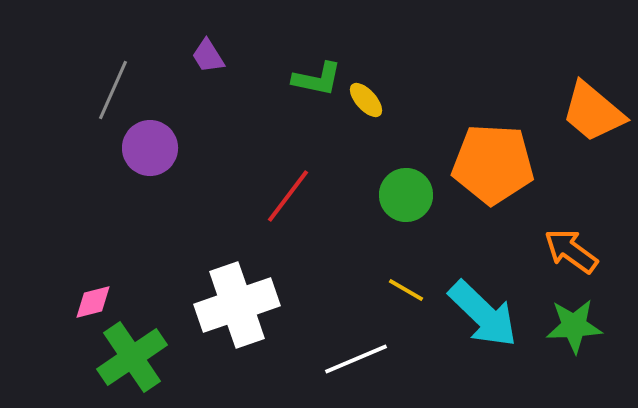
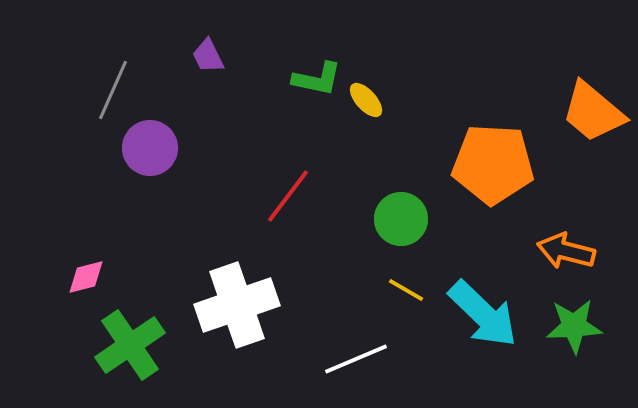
purple trapezoid: rotated 6 degrees clockwise
green circle: moved 5 px left, 24 px down
orange arrow: moved 5 px left; rotated 22 degrees counterclockwise
pink diamond: moved 7 px left, 25 px up
green cross: moved 2 px left, 12 px up
